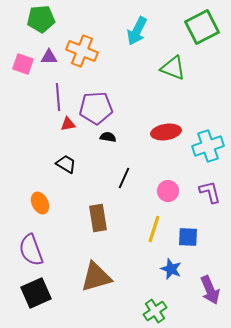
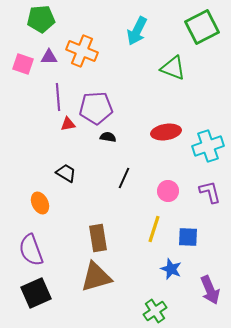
black trapezoid: moved 9 px down
brown rectangle: moved 20 px down
